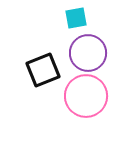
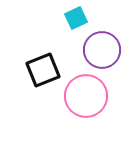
cyan square: rotated 15 degrees counterclockwise
purple circle: moved 14 px right, 3 px up
